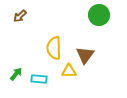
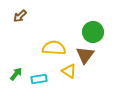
green circle: moved 6 px left, 17 px down
yellow semicircle: rotated 95 degrees clockwise
yellow triangle: rotated 35 degrees clockwise
cyan rectangle: rotated 14 degrees counterclockwise
